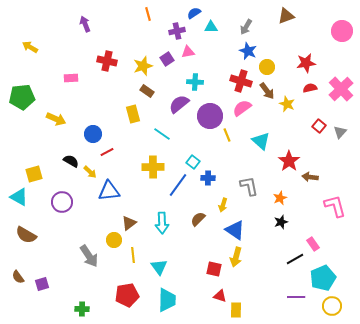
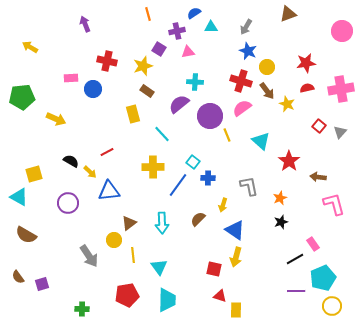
brown triangle at (286, 16): moved 2 px right, 2 px up
purple square at (167, 59): moved 8 px left, 10 px up; rotated 24 degrees counterclockwise
red semicircle at (310, 88): moved 3 px left
pink cross at (341, 89): rotated 35 degrees clockwise
blue circle at (93, 134): moved 45 px up
cyan line at (162, 134): rotated 12 degrees clockwise
brown arrow at (310, 177): moved 8 px right
purple circle at (62, 202): moved 6 px right, 1 px down
pink L-shape at (335, 206): moved 1 px left, 2 px up
purple line at (296, 297): moved 6 px up
